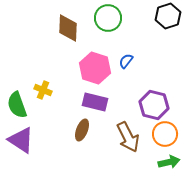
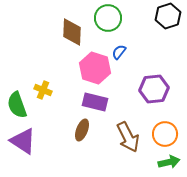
brown diamond: moved 4 px right, 4 px down
blue semicircle: moved 7 px left, 9 px up
purple hexagon: moved 16 px up; rotated 20 degrees counterclockwise
purple triangle: moved 2 px right, 1 px down
